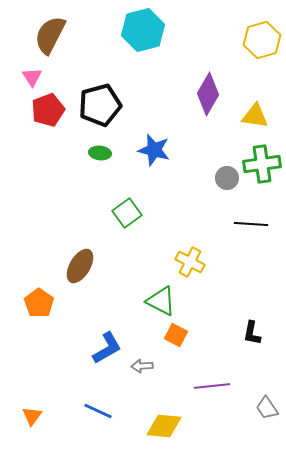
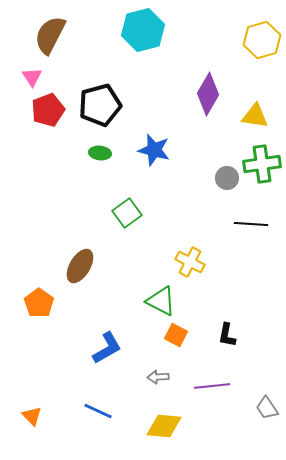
black L-shape: moved 25 px left, 2 px down
gray arrow: moved 16 px right, 11 px down
orange triangle: rotated 20 degrees counterclockwise
